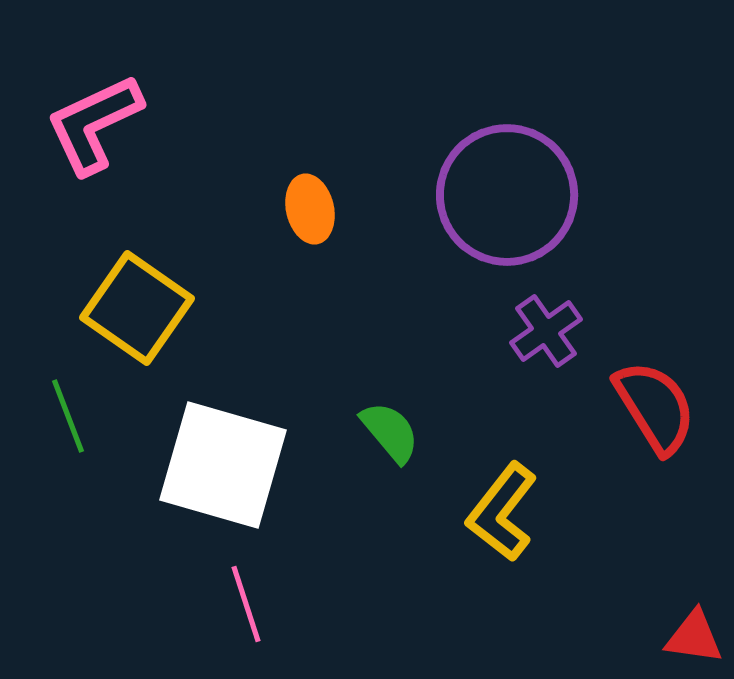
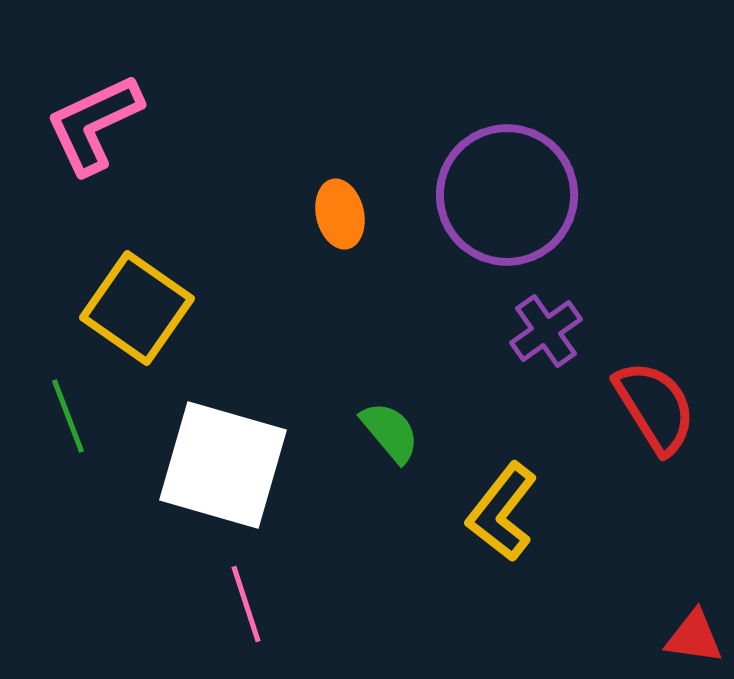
orange ellipse: moved 30 px right, 5 px down
